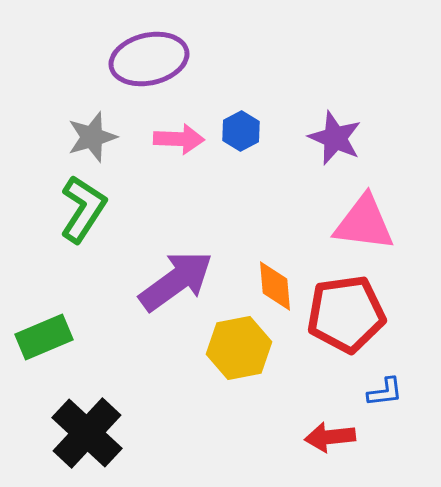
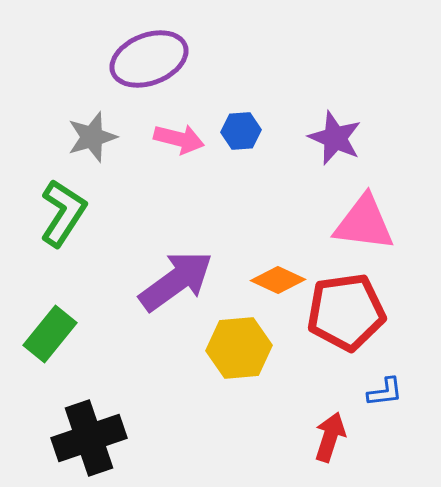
purple ellipse: rotated 8 degrees counterclockwise
blue hexagon: rotated 24 degrees clockwise
pink arrow: rotated 12 degrees clockwise
green L-shape: moved 20 px left, 4 px down
orange diamond: moved 3 px right, 6 px up; rotated 60 degrees counterclockwise
red pentagon: moved 2 px up
green rectangle: moved 6 px right, 3 px up; rotated 28 degrees counterclockwise
yellow hexagon: rotated 6 degrees clockwise
black cross: moved 2 px right, 5 px down; rotated 28 degrees clockwise
red arrow: rotated 114 degrees clockwise
